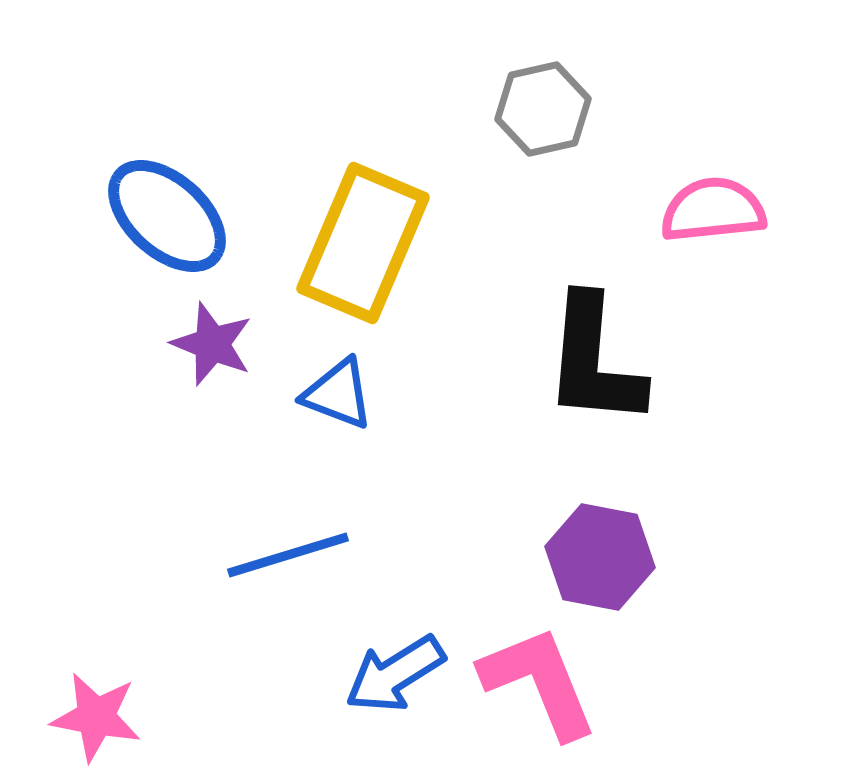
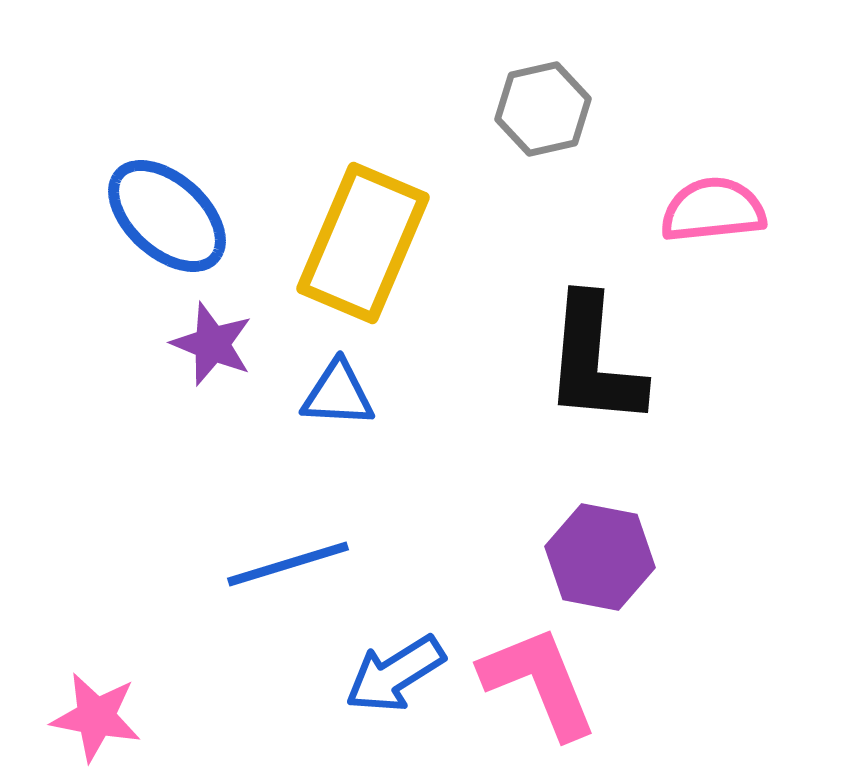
blue triangle: rotated 18 degrees counterclockwise
blue line: moved 9 px down
